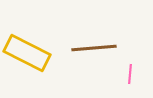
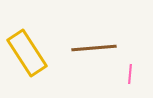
yellow rectangle: rotated 30 degrees clockwise
